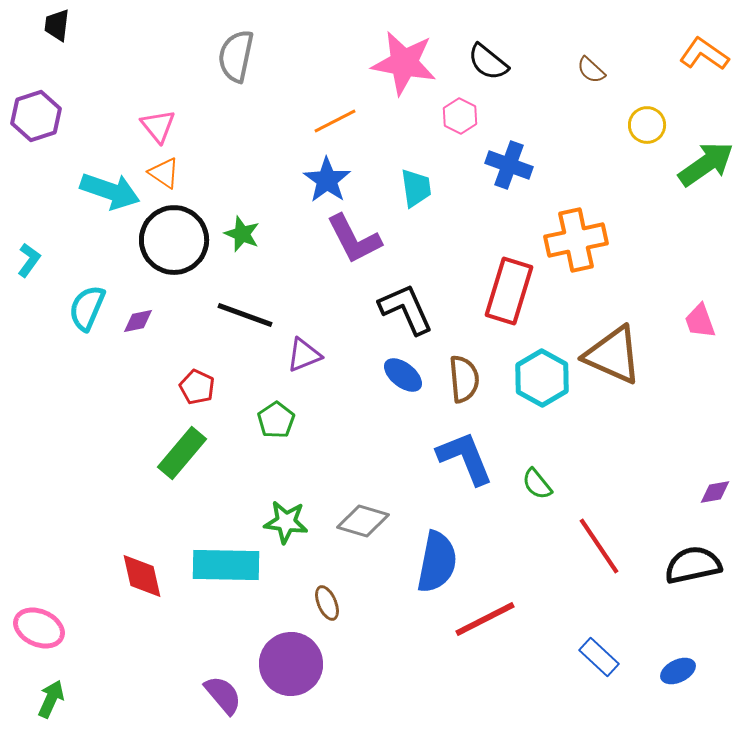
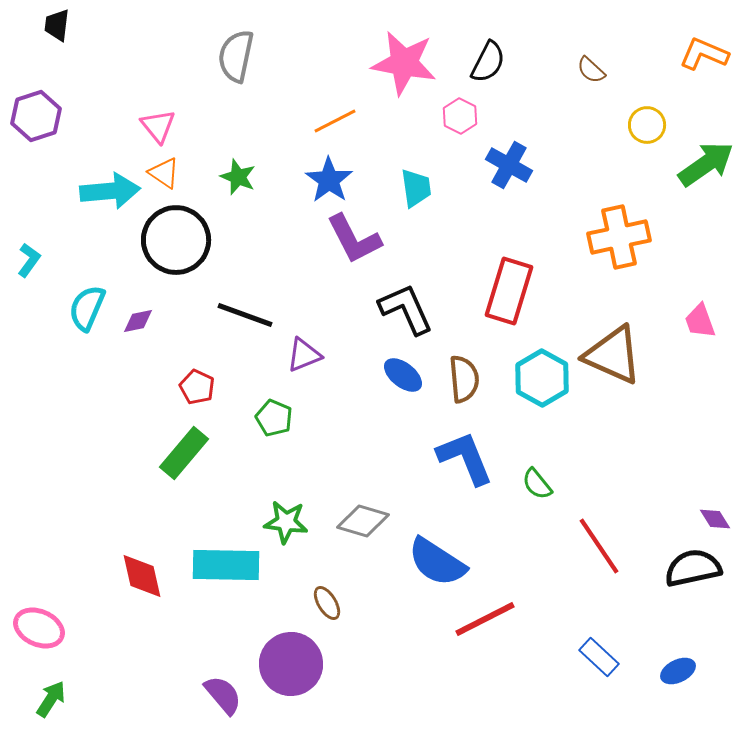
orange L-shape at (704, 54): rotated 12 degrees counterclockwise
black semicircle at (488, 62): rotated 102 degrees counterclockwise
blue cross at (509, 165): rotated 9 degrees clockwise
blue star at (327, 180): moved 2 px right
cyan arrow at (110, 191): rotated 24 degrees counterclockwise
green star at (242, 234): moved 4 px left, 57 px up
black circle at (174, 240): moved 2 px right
orange cross at (576, 240): moved 43 px right, 3 px up
green pentagon at (276, 420): moved 2 px left, 2 px up; rotated 15 degrees counterclockwise
green rectangle at (182, 453): moved 2 px right
purple diamond at (715, 492): moved 27 px down; rotated 68 degrees clockwise
blue semicircle at (437, 562): rotated 112 degrees clockwise
black semicircle at (693, 565): moved 3 px down
brown ellipse at (327, 603): rotated 8 degrees counterclockwise
green arrow at (51, 699): rotated 9 degrees clockwise
